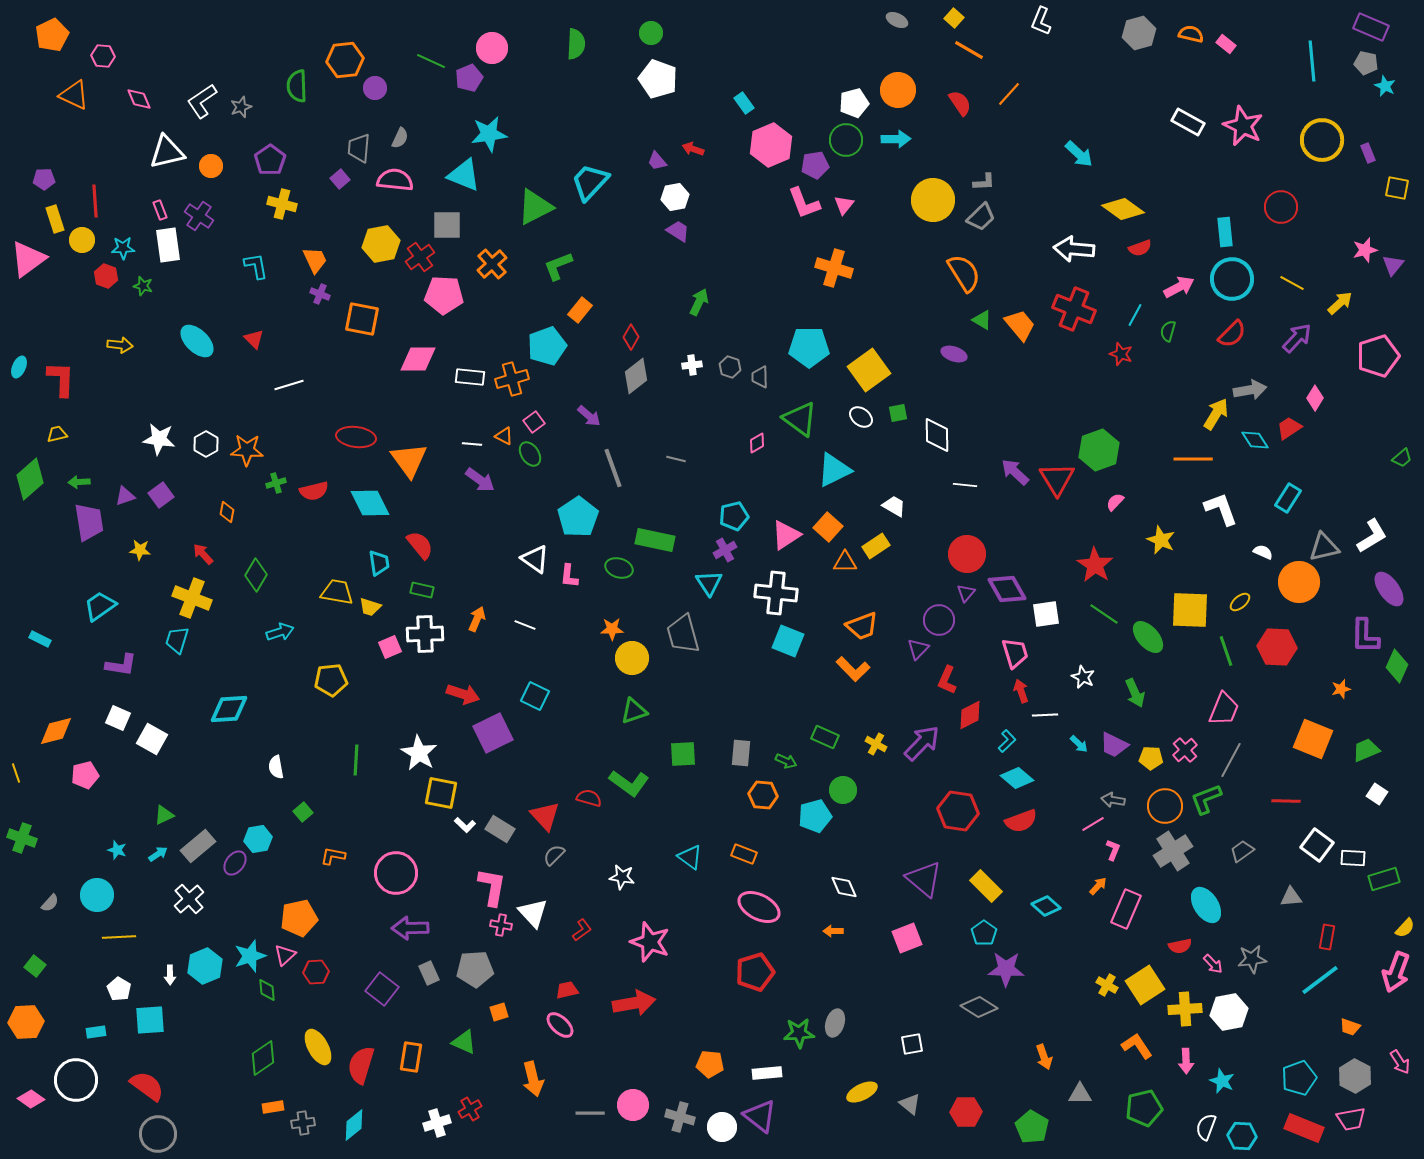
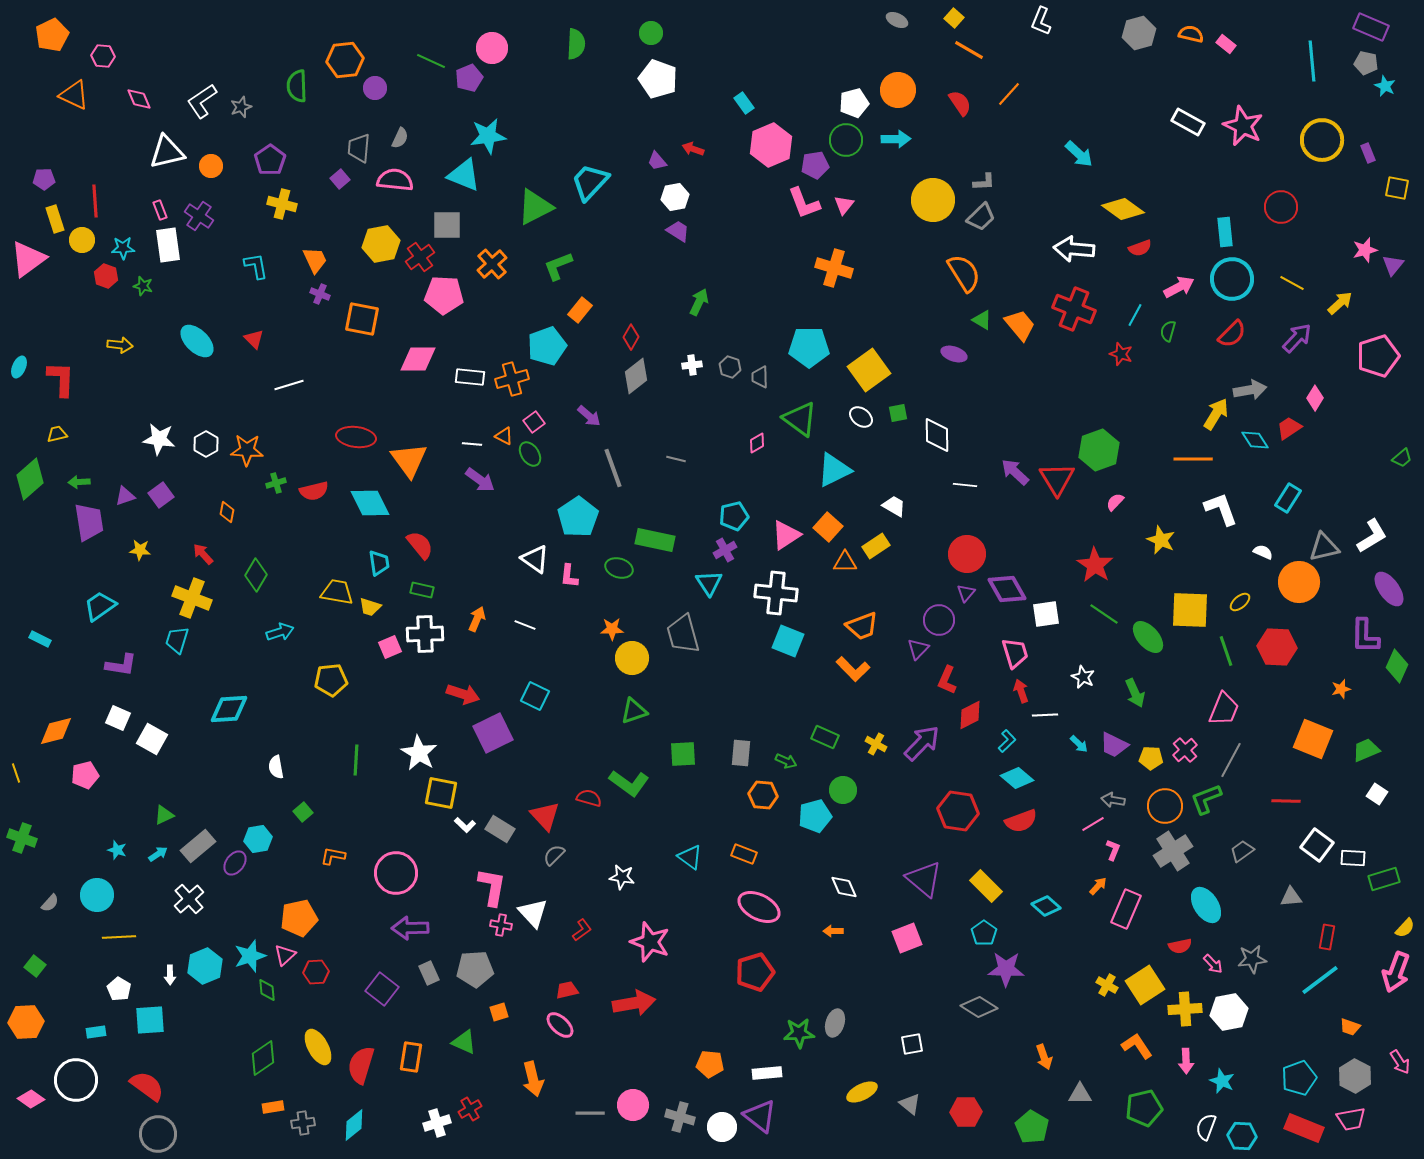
cyan star at (489, 134): moved 1 px left, 2 px down
